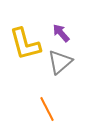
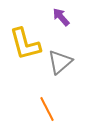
purple arrow: moved 16 px up
